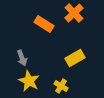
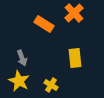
yellow rectangle: rotated 66 degrees counterclockwise
yellow star: moved 10 px left
yellow cross: moved 10 px left, 1 px up
